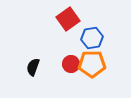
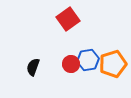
blue hexagon: moved 4 px left, 22 px down
orange pentagon: moved 21 px right; rotated 16 degrees counterclockwise
